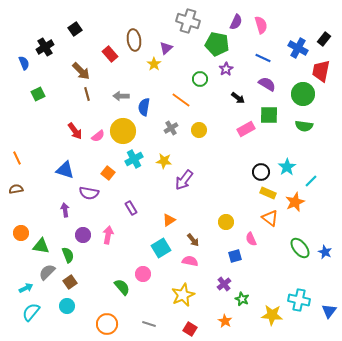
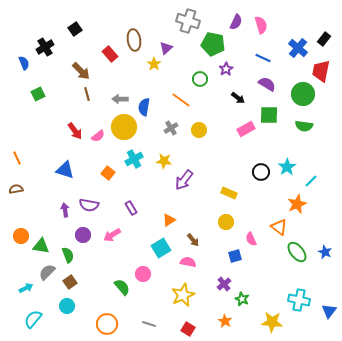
green pentagon at (217, 44): moved 4 px left
blue cross at (298, 48): rotated 12 degrees clockwise
gray arrow at (121, 96): moved 1 px left, 3 px down
yellow circle at (123, 131): moved 1 px right, 4 px up
purple semicircle at (89, 193): moved 12 px down
yellow rectangle at (268, 193): moved 39 px left
orange star at (295, 202): moved 2 px right, 2 px down
orange triangle at (270, 218): moved 9 px right, 9 px down
orange circle at (21, 233): moved 3 px down
pink arrow at (108, 235): moved 4 px right; rotated 132 degrees counterclockwise
green ellipse at (300, 248): moved 3 px left, 4 px down
pink semicircle at (190, 261): moved 2 px left, 1 px down
cyan semicircle at (31, 312): moved 2 px right, 7 px down
yellow star at (272, 315): moved 7 px down
red square at (190, 329): moved 2 px left
